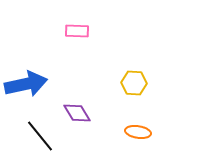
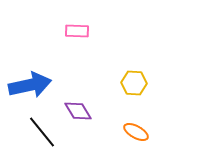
blue arrow: moved 4 px right, 1 px down
purple diamond: moved 1 px right, 2 px up
orange ellipse: moved 2 px left; rotated 20 degrees clockwise
black line: moved 2 px right, 4 px up
